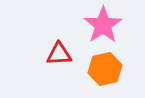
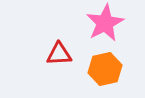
pink star: moved 2 px right, 2 px up; rotated 6 degrees clockwise
